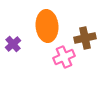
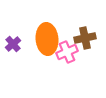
orange ellipse: moved 13 px down
pink cross: moved 3 px right, 5 px up
